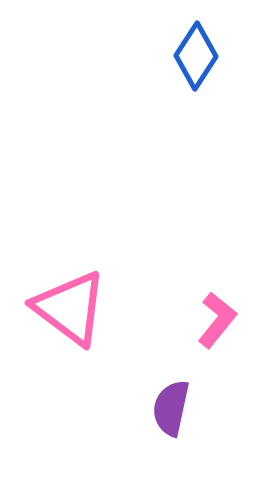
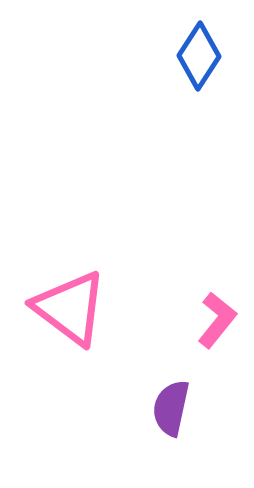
blue diamond: moved 3 px right
